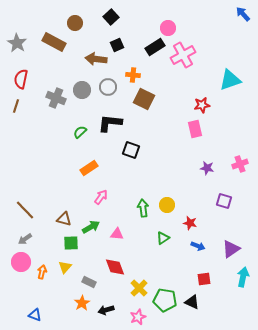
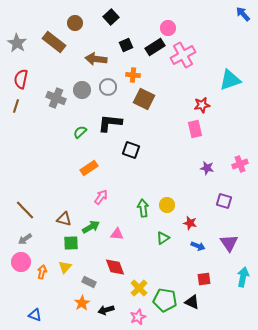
brown rectangle at (54, 42): rotated 10 degrees clockwise
black square at (117, 45): moved 9 px right
purple triangle at (231, 249): moved 2 px left, 6 px up; rotated 30 degrees counterclockwise
